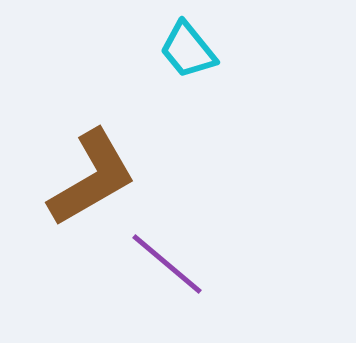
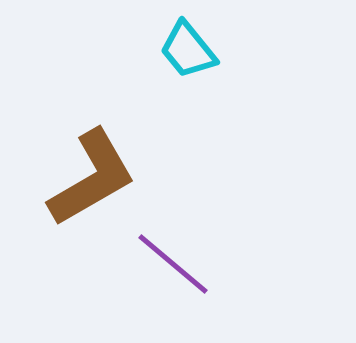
purple line: moved 6 px right
